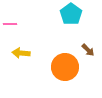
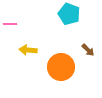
cyan pentagon: moved 2 px left; rotated 15 degrees counterclockwise
yellow arrow: moved 7 px right, 3 px up
orange circle: moved 4 px left
